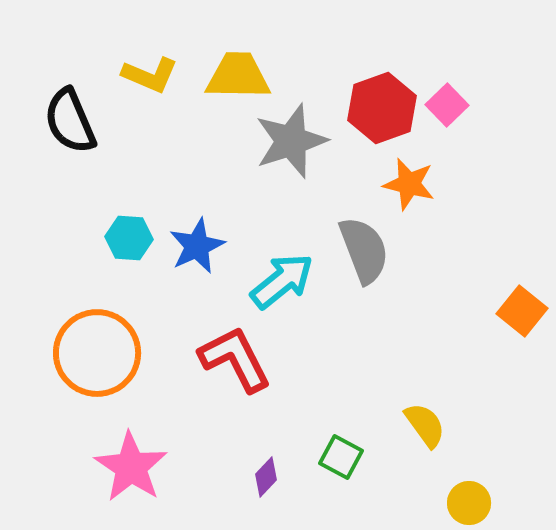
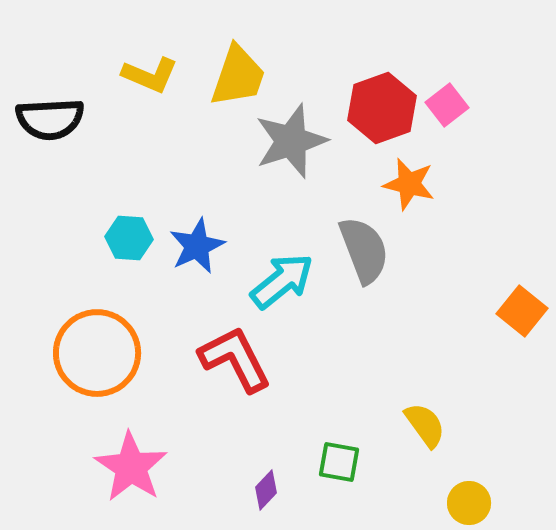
yellow trapezoid: rotated 108 degrees clockwise
pink square: rotated 6 degrees clockwise
black semicircle: moved 20 px left, 2 px up; rotated 70 degrees counterclockwise
green square: moved 2 px left, 5 px down; rotated 18 degrees counterclockwise
purple diamond: moved 13 px down
